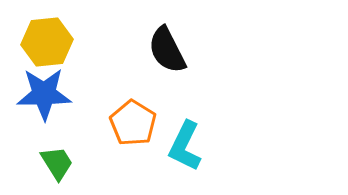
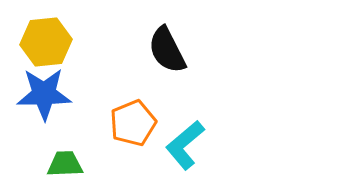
yellow hexagon: moved 1 px left
orange pentagon: rotated 18 degrees clockwise
cyan L-shape: moved 1 px up; rotated 24 degrees clockwise
green trapezoid: moved 8 px right, 1 px down; rotated 60 degrees counterclockwise
